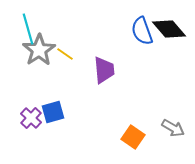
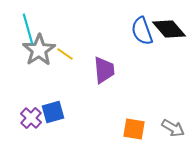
orange square: moved 1 px right, 8 px up; rotated 25 degrees counterclockwise
